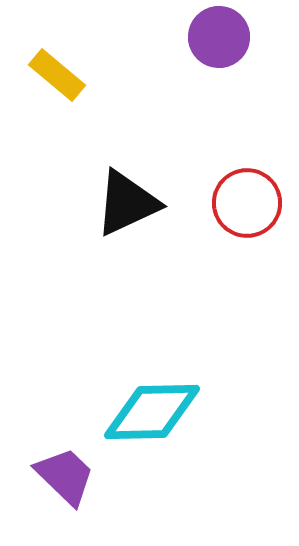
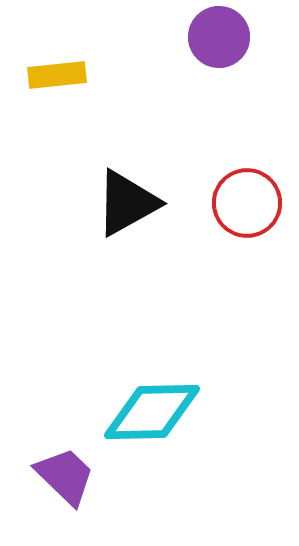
yellow rectangle: rotated 46 degrees counterclockwise
black triangle: rotated 4 degrees counterclockwise
